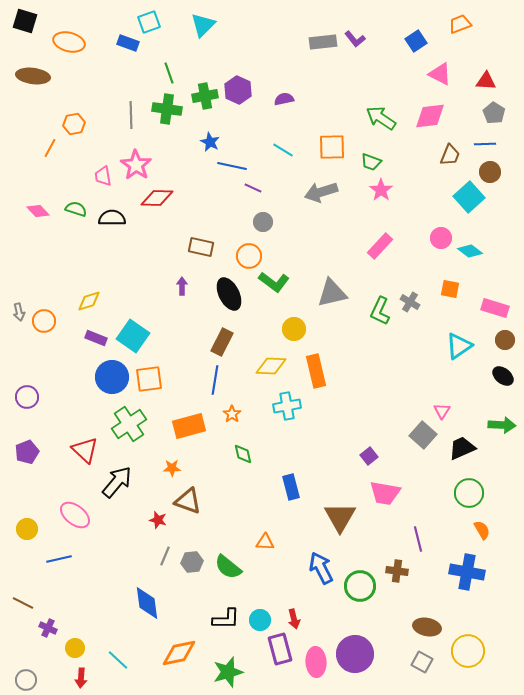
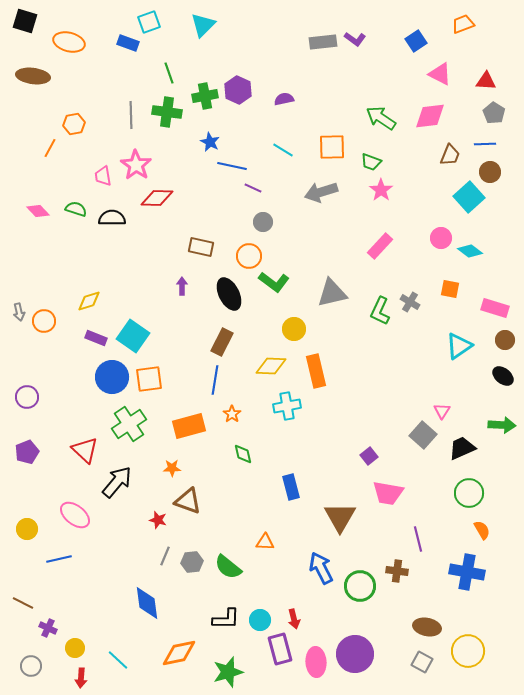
orange trapezoid at (460, 24): moved 3 px right
purple L-shape at (355, 39): rotated 15 degrees counterclockwise
green cross at (167, 109): moved 3 px down
pink trapezoid at (385, 493): moved 3 px right
gray circle at (26, 680): moved 5 px right, 14 px up
